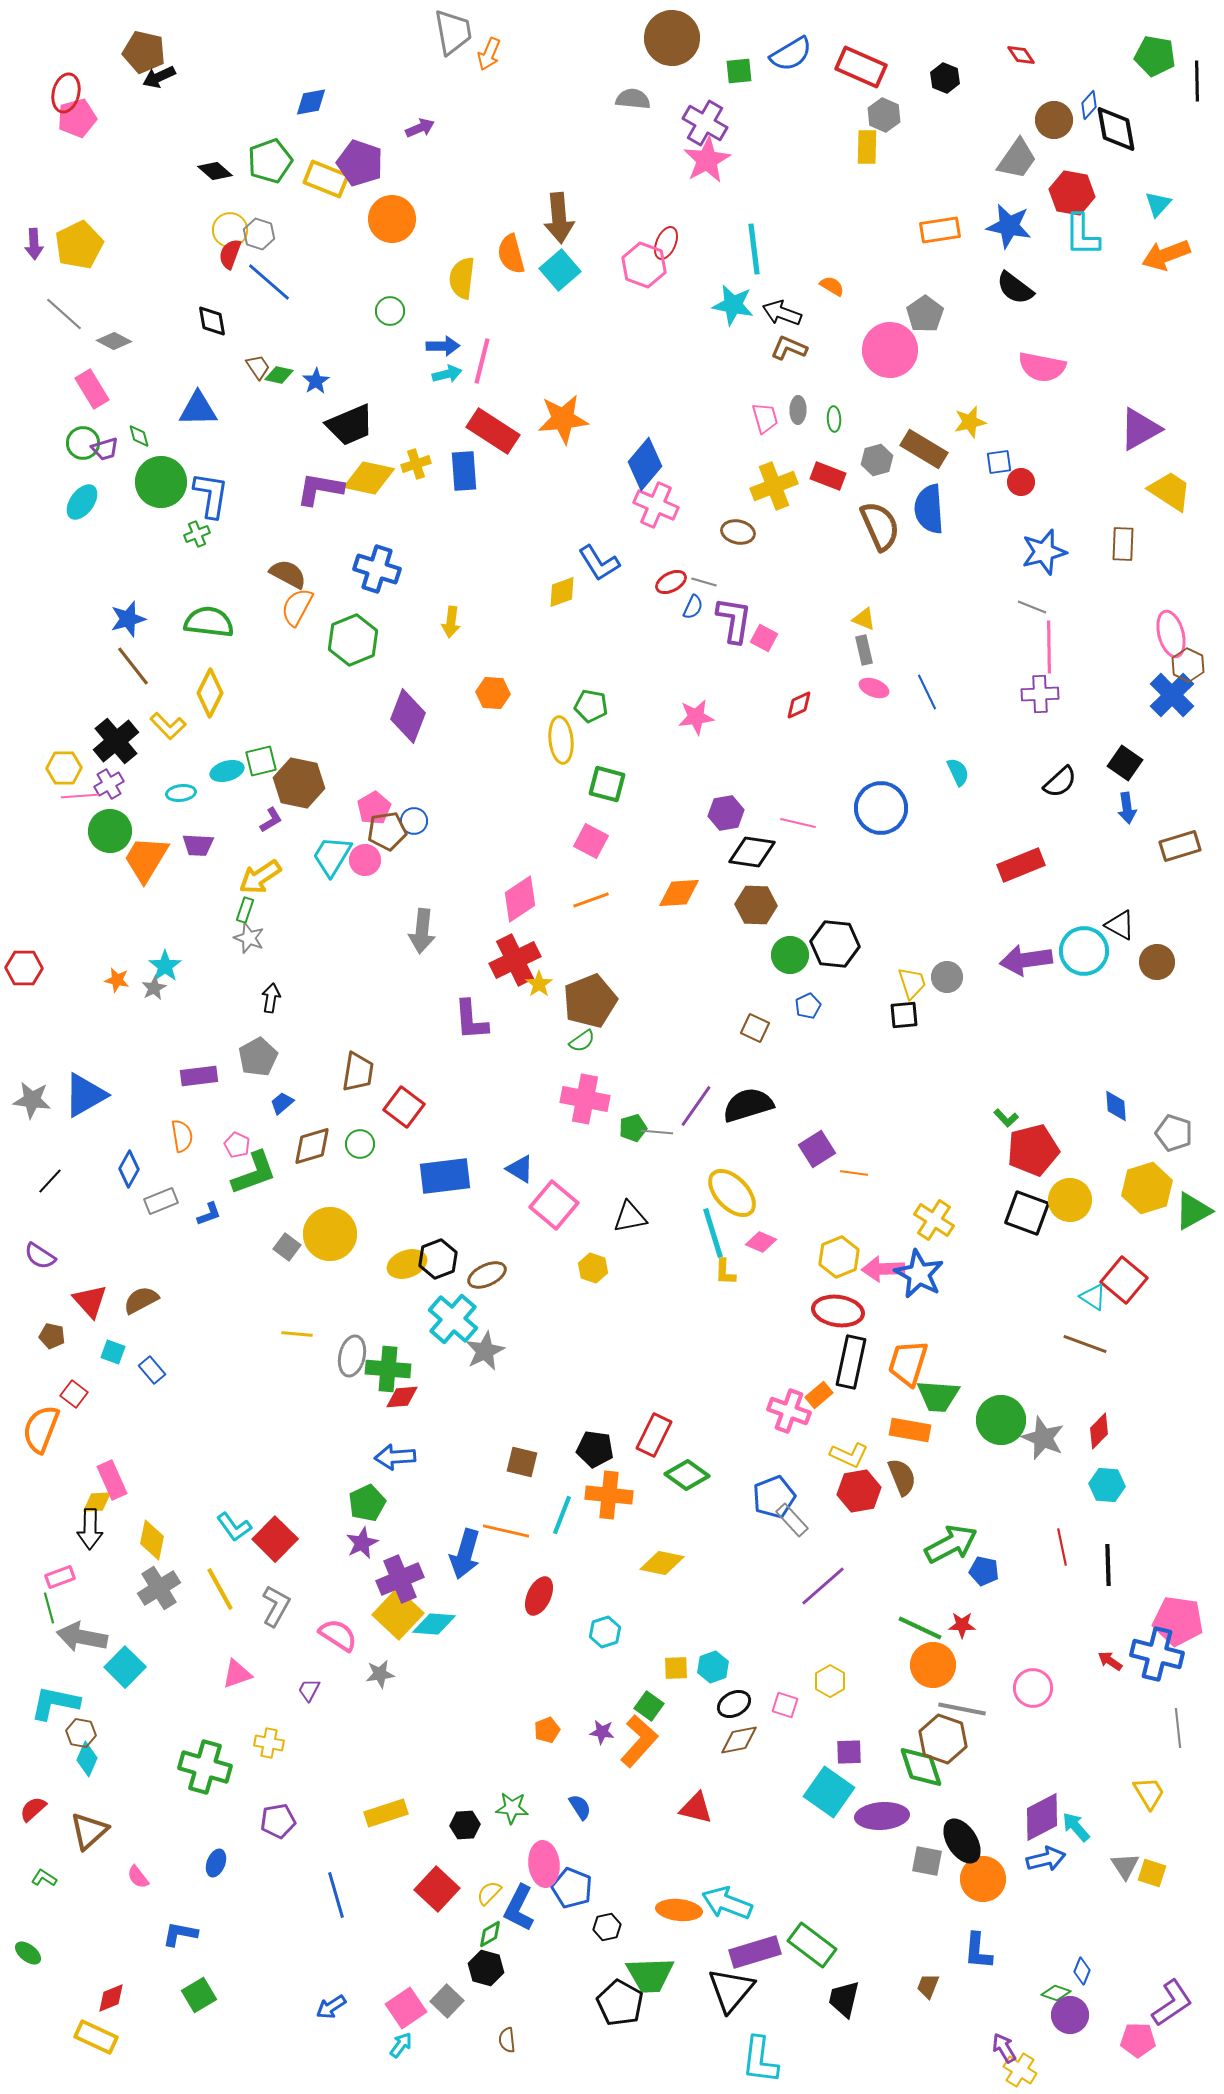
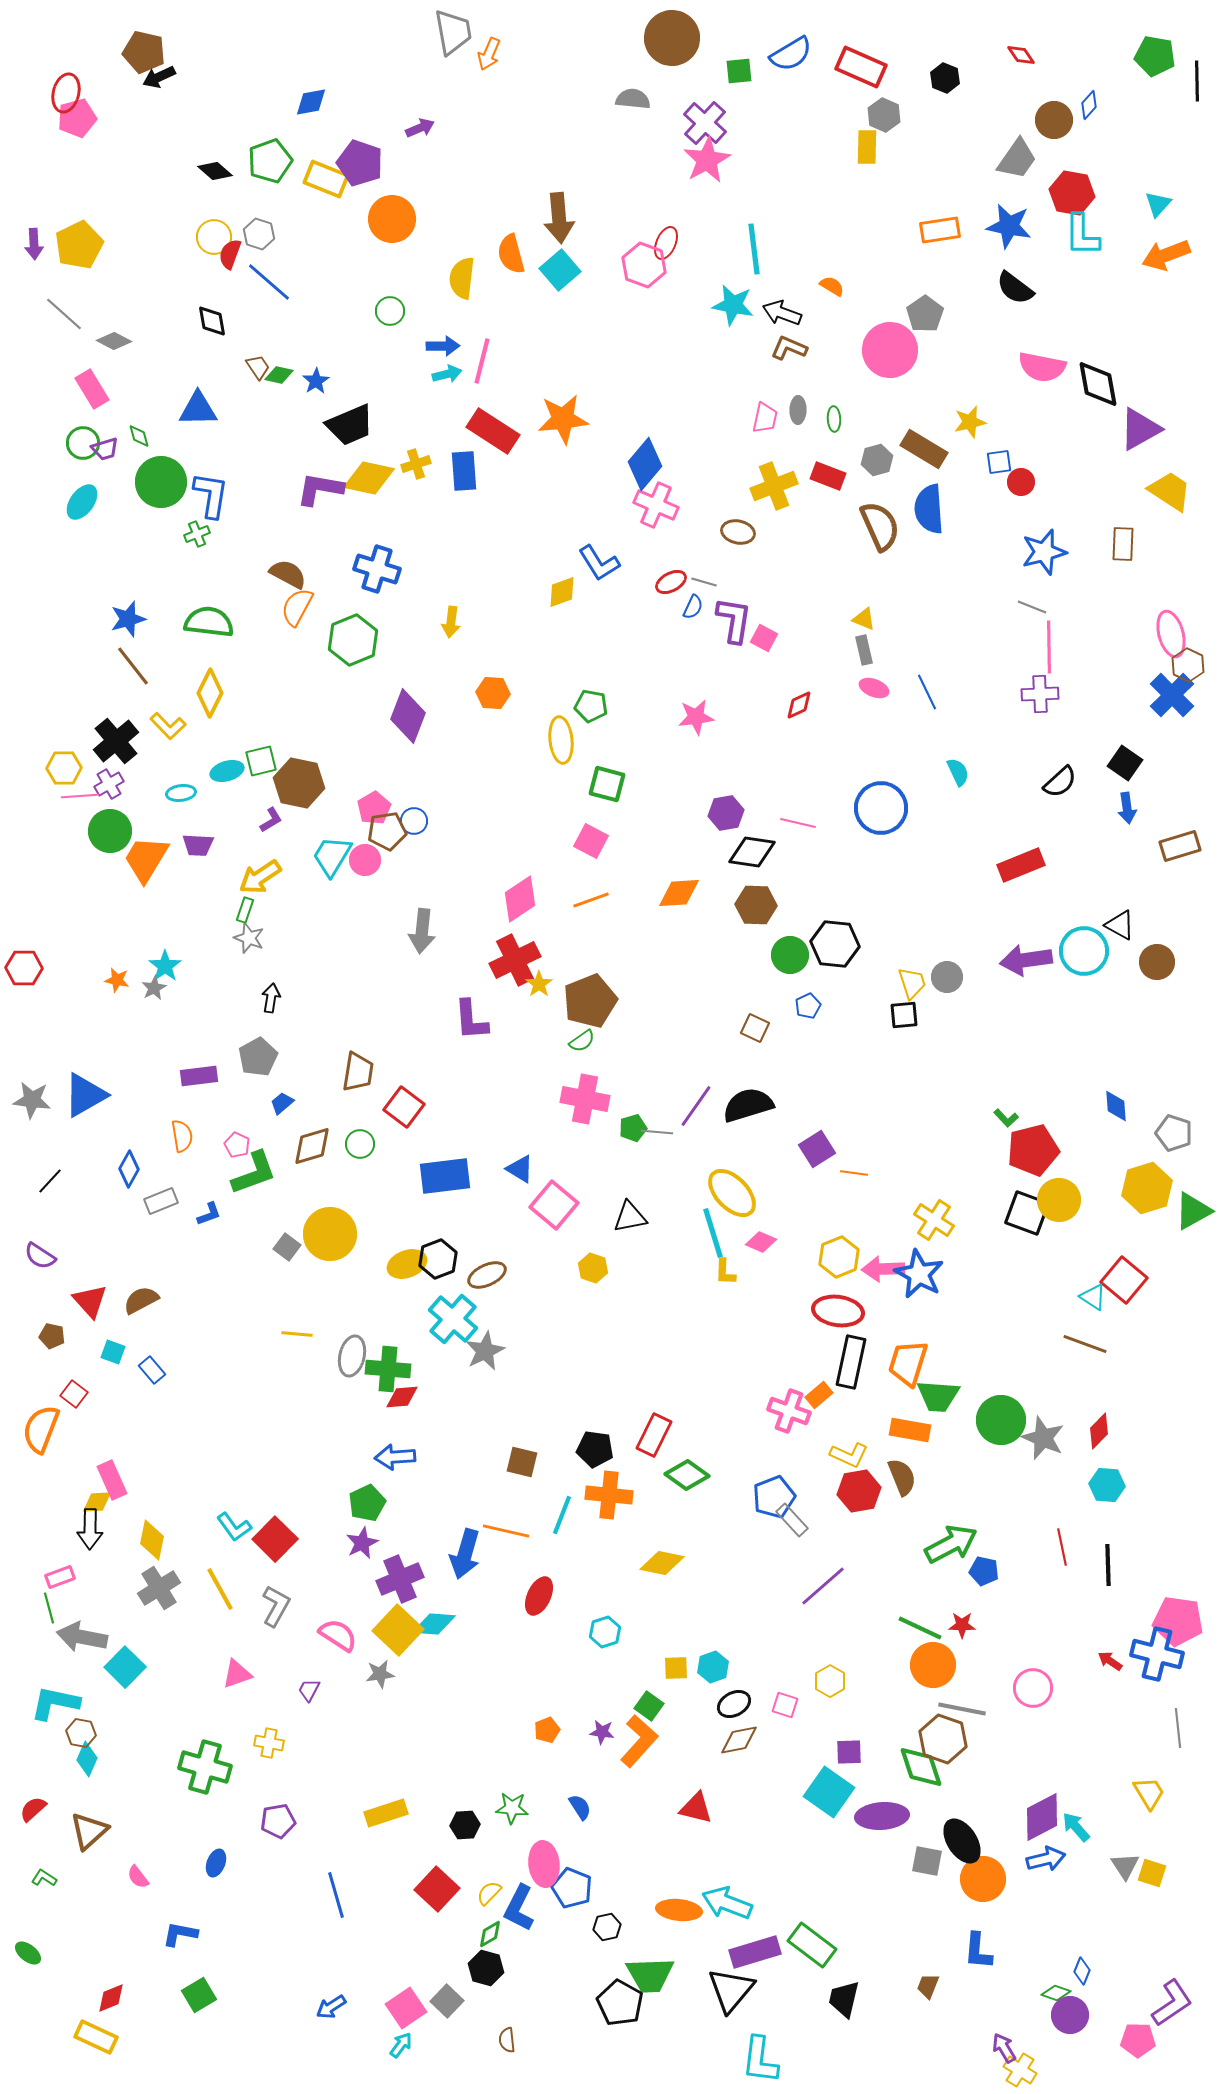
purple cross at (705, 123): rotated 12 degrees clockwise
black diamond at (1116, 129): moved 18 px left, 255 px down
yellow circle at (230, 230): moved 16 px left, 7 px down
pink trapezoid at (765, 418): rotated 28 degrees clockwise
yellow circle at (1070, 1200): moved 11 px left
yellow square at (398, 1614): moved 16 px down
